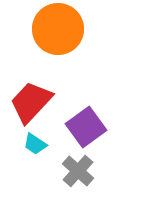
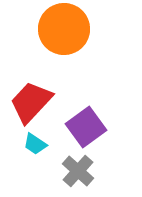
orange circle: moved 6 px right
